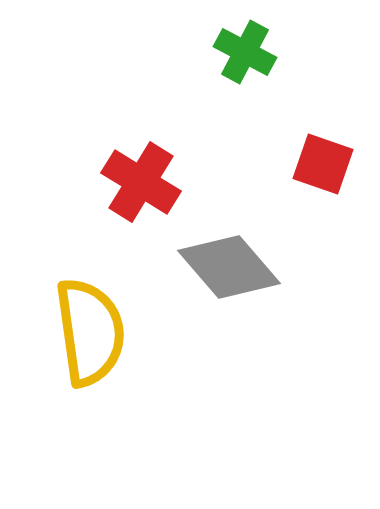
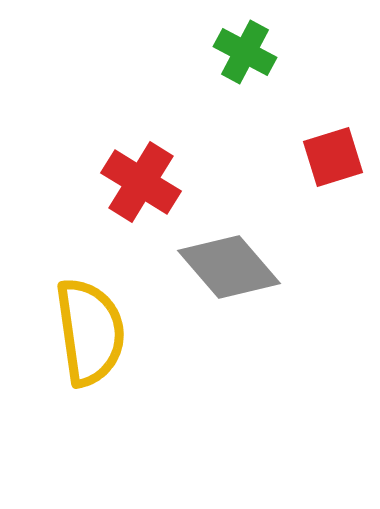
red square: moved 10 px right, 7 px up; rotated 36 degrees counterclockwise
